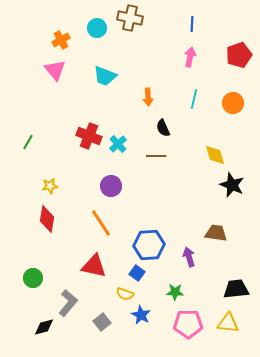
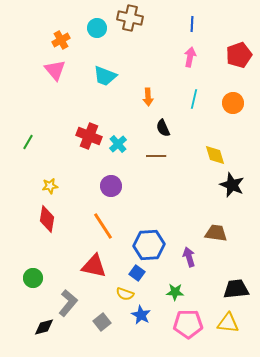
orange line: moved 2 px right, 3 px down
